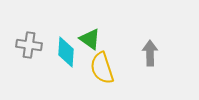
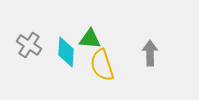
green triangle: rotated 30 degrees counterclockwise
gray cross: rotated 25 degrees clockwise
yellow semicircle: moved 3 px up
